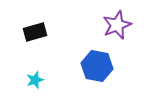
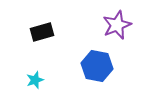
black rectangle: moved 7 px right
